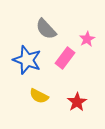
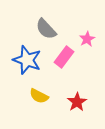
pink rectangle: moved 1 px left, 1 px up
